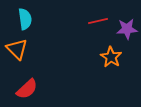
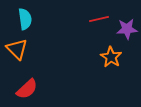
red line: moved 1 px right, 2 px up
